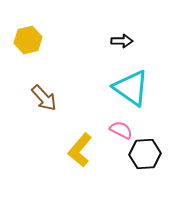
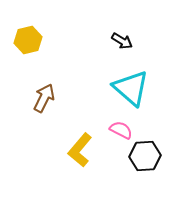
black arrow: rotated 30 degrees clockwise
cyan triangle: rotated 6 degrees clockwise
brown arrow: rotated 112 degrees counterclockwise
black hexagon: moved 2 px down
